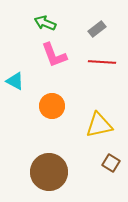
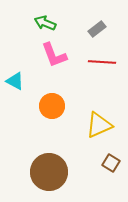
yellow triangle: rotated 12 degrees counterclockwise
